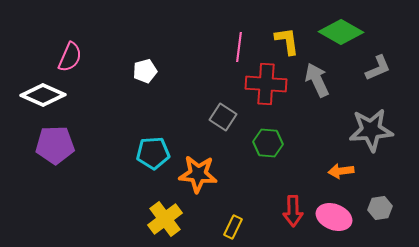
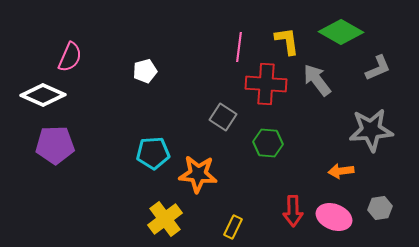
gray arrow: rotated 12 degrees counterclockwise
